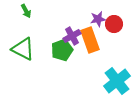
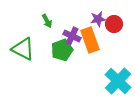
green arrow: moved 21 px right, 10 px down
purple cross: rotated 36 degrees counterclockwise
cyan cross: moved 1 px right; rotated 8 degrees counterclockwise
